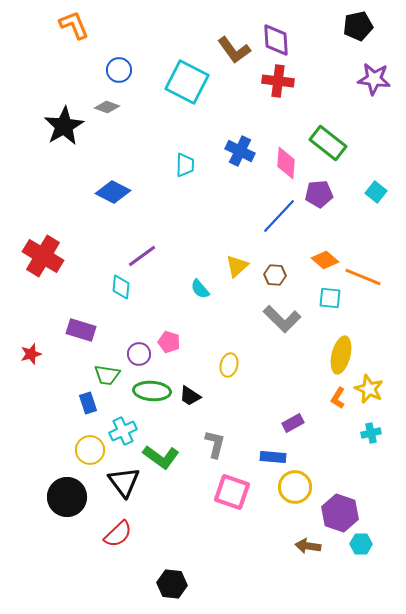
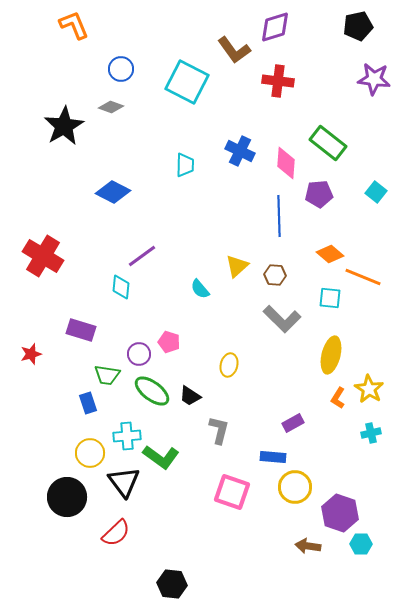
purple diamond at (276, 40): moved 1 px left, 13 px up; rotated 76 degrees clockwise
blue circle at (119, 70): moved 2 px right, 1 px up
gray diamond at (107, 107): moved 4 px right
blue line at (279, 216): rotated 45 degrees counterclockwise
orange diamond at (325, 260): moved 5 px right, 6 px up
yellow ellipse at (341, 355): moved 10 px left
yellow star at (369, 389): rotated 8 degrees clockwise
green ellipse at (152, 391): rotated 33 degrees clockwise
cyan cross at (123, 431): moved 4 px right, 5 px down; rotated 20 degrees clockwise
gray L-shape at (215, 444): moved 4 px right, 14 px up
yellow circle at (90, 450): moved 3 px down
red semicircle at (118, 534): moved 2 px left, 1 px up
